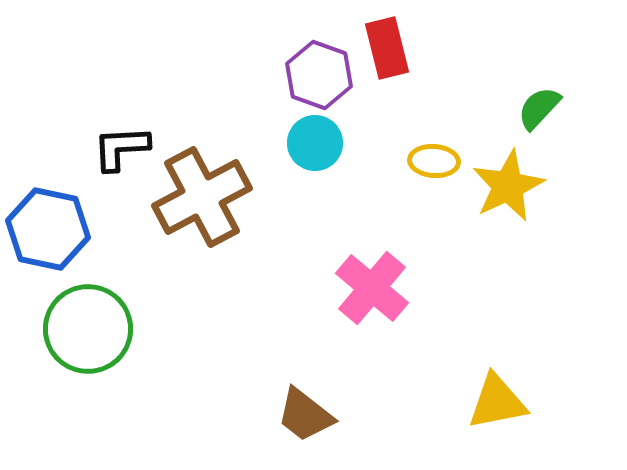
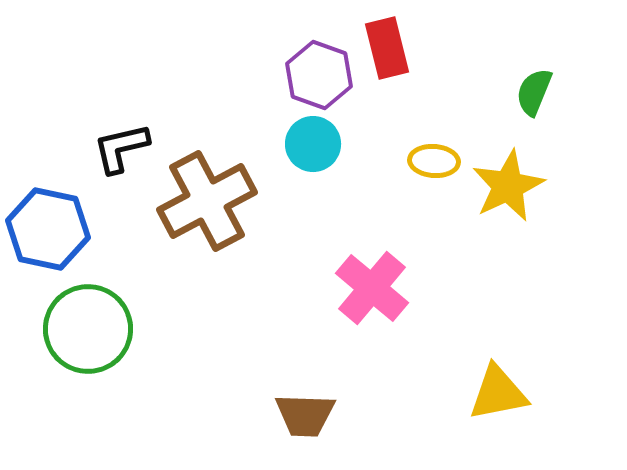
green semicircle: moved 5 px left, 16 px up; rotated 21 degrees counterclockwise
cyan circle: moved 2 px left, 1 px down
black L-shape: rotated 10 degrees counterclockwise
brown cross: moved 5 px right, 4 px down
yellow triangle: moved 1 px right, 9 px up
brown trapezoid: rotated 36 degrees counterclockwise
